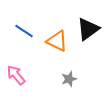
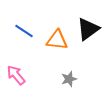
orange triangle: moved 1 px up; rotated 20 degrees counterclockwise
